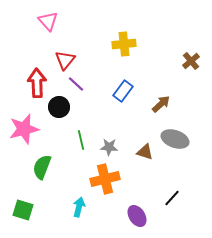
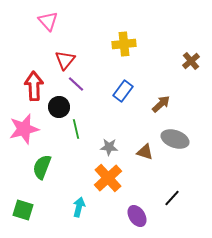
red arrow: moved 3 px left, 3 px down
green line: moved 5 px left, 11 px up
orange cross: moved 3 px right, 1 px up; rotated 28 degrees counterclockwise
